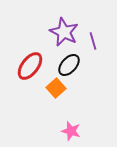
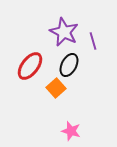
black ellipse: rotated 15 degrees counterclockwise
